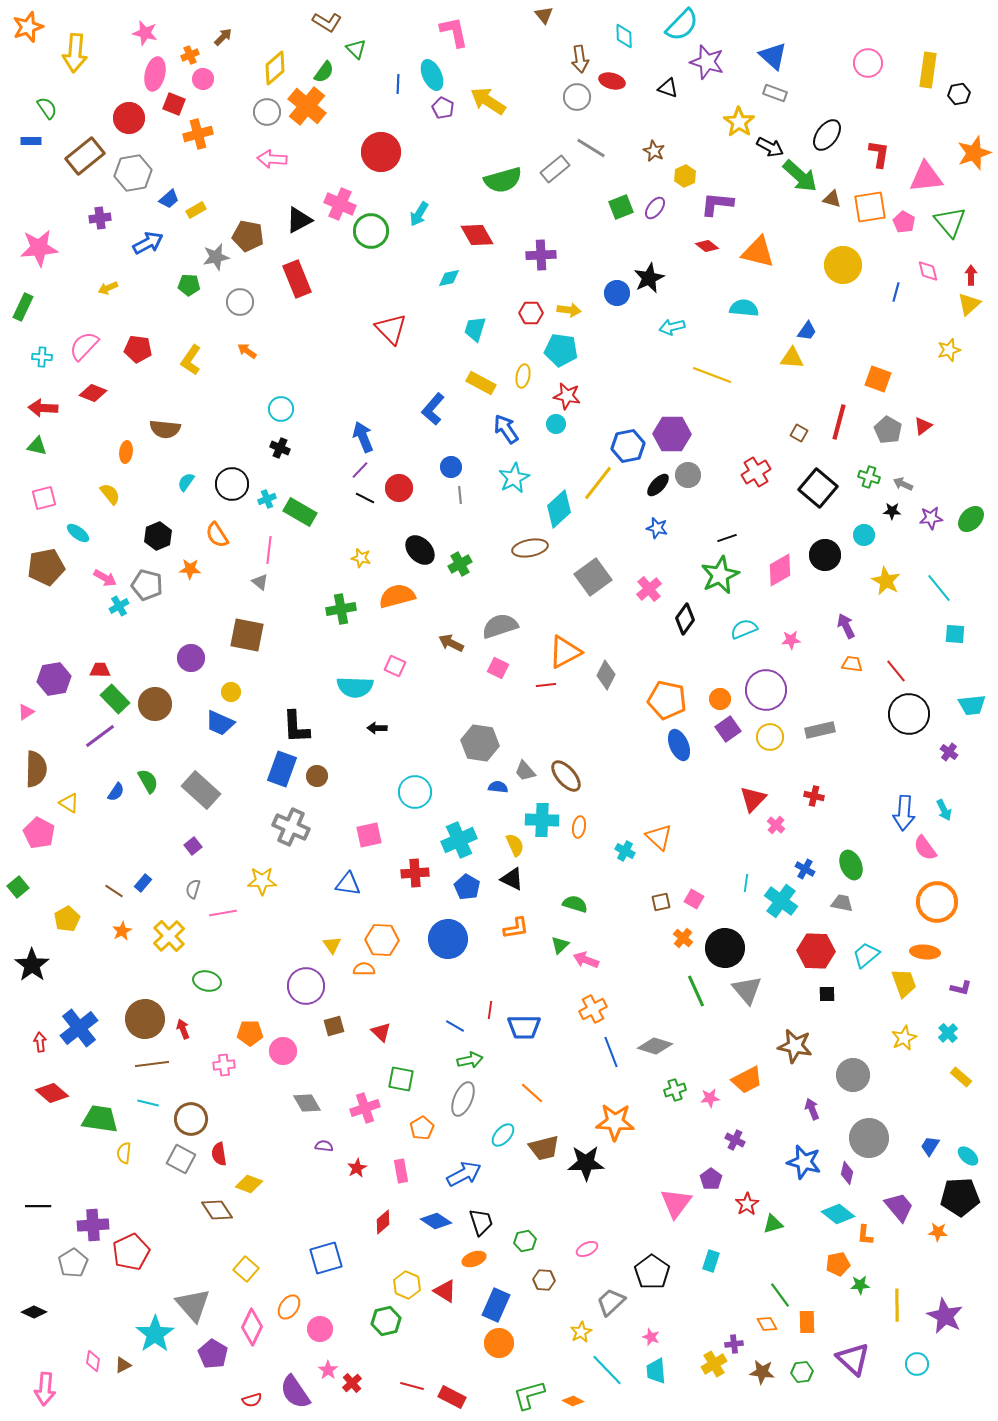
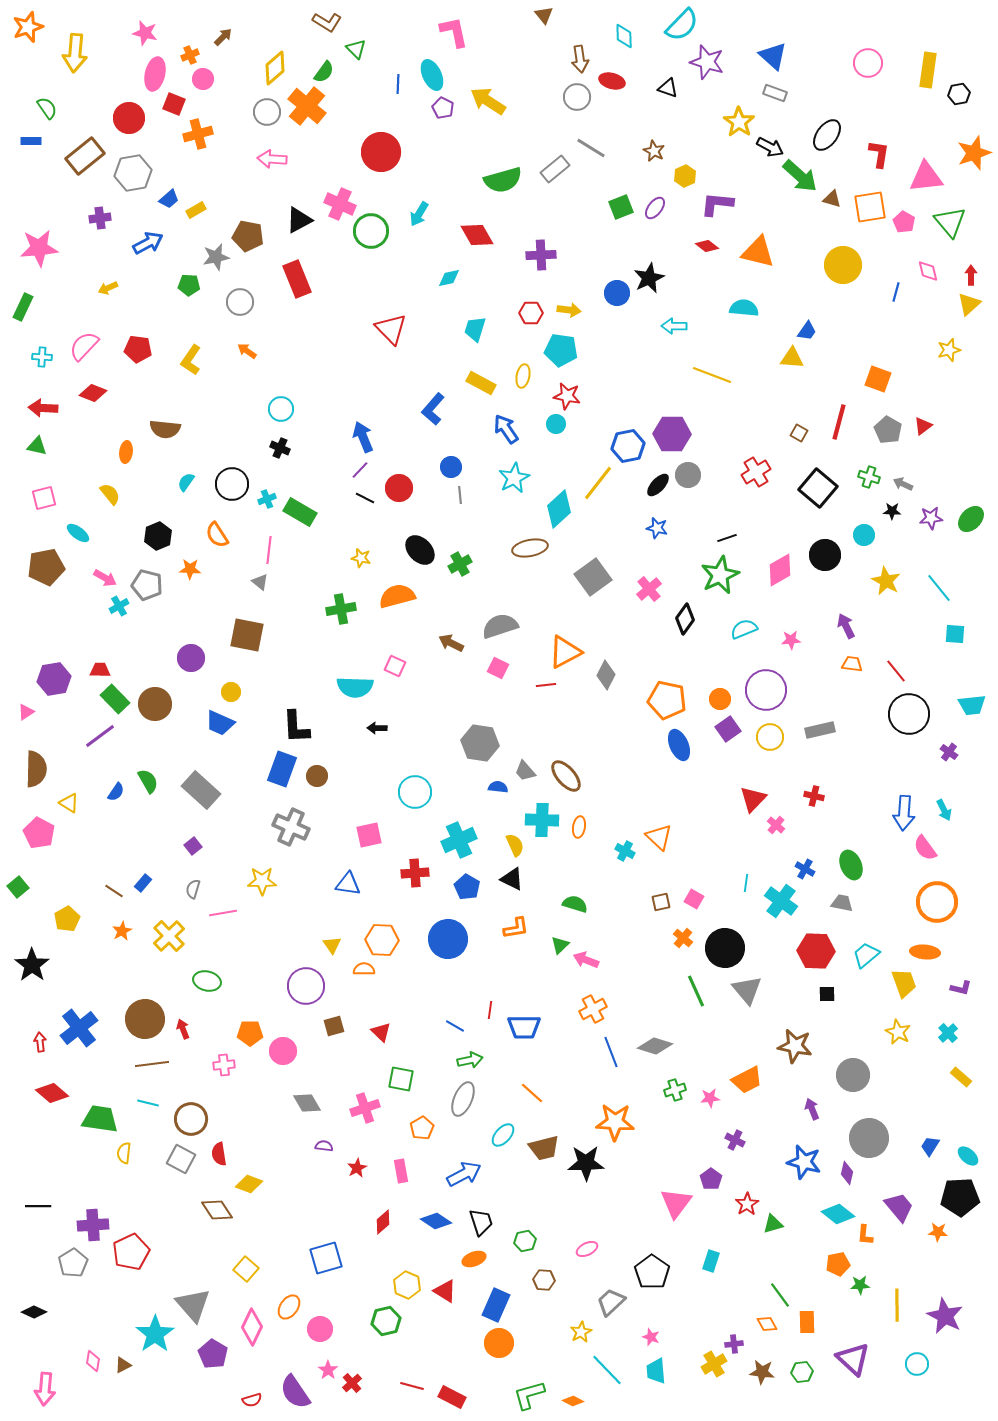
cyan arrow at (672, 327): moved 2 px right, 1 px up; rotated 15 degrees clockwise
yellow star at (904, 1038): moved 6 px left, 6 px up; rotated 20 degrees counterclockwise
